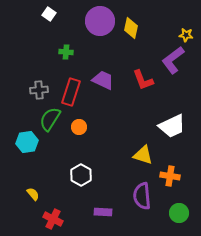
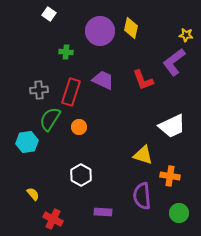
purple circle: moved 10 px down
purple L-shape: moved 1 px right, 2 px down
